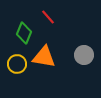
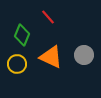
green diamond: moved 2 px left, 2 px down
orange triangle: moved 7 px right; rotated 15 degrees clockwise
